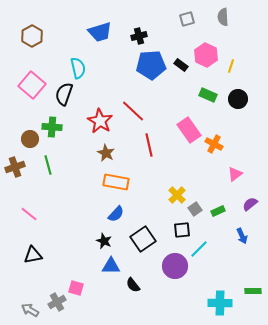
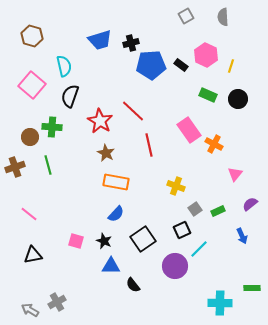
gray square at (187, 19): moved 1 px left, 3 px up; rotated 14 degrees counterclockwise
blue trapezoid at (100, 32): moved 8 px down
brown hexagon at (32, 36): rotated 15 degrees counterclockwise
black cross at (139, 36): moved 8 px left, 7 px down
cyan semicircle at (78, 68): moved 14 px left, 2 px up
black semicircle at (64, 94): moved 6 px right, 2 px down
brown circle at (30, 139): moved 2 px up
pink triangle at (235, 174): rotated 14 degrees counterclockwise
yellow cross at (177, 195): moved 1 px left, 9 px up; rotated 24 degrees counterclockwise
black square at (182, 230): rotated 18 degrees counterclockwise
pink square at (76, 288): moved 47 px up
green rectangle at (253, 291): moved 1 px left, 3 px up
